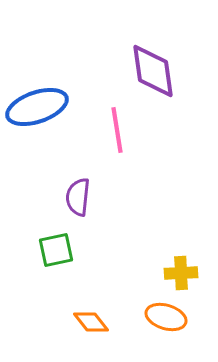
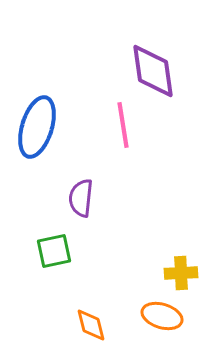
blue ellipse: moved 20 px down; rotated 54 degrees counterclockwise
pink line: moved 6 px right, 5 px up
purple semicircle: moved 3 px right, 1 px down
green square: moved 2 px left, 1 px down
orange ellipse: moved 4 px left, 1 px up
orange diamond: moved 3 px down; rotated 24 degrees clockwise
